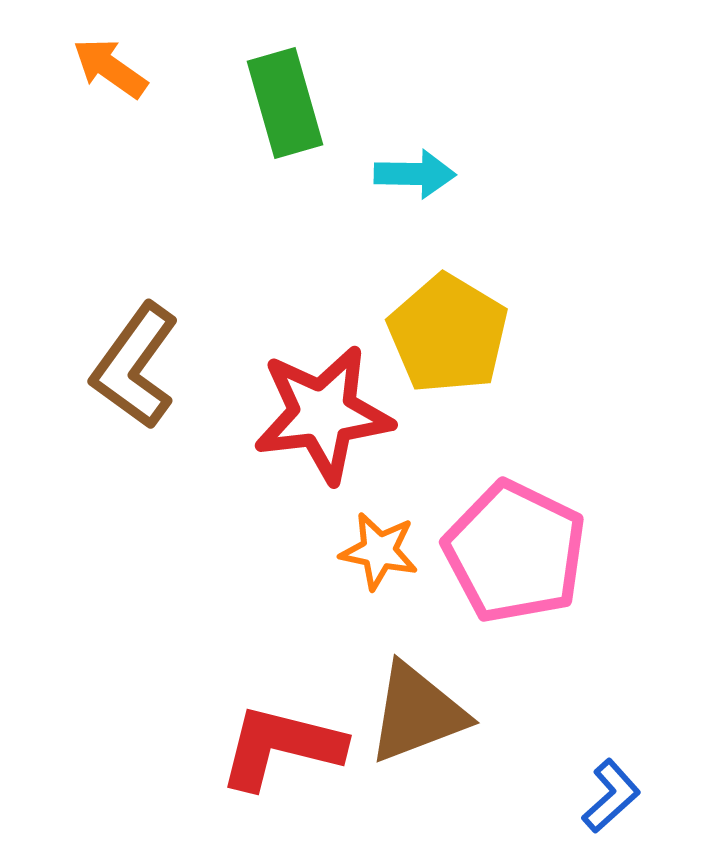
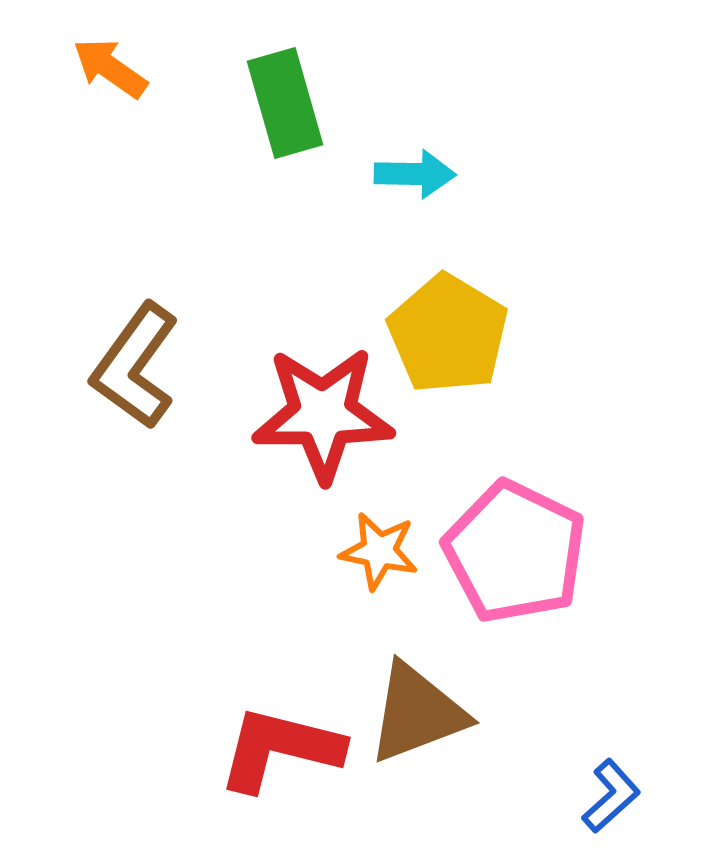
red star: rotated 7 degrees clockwise
red L-shape: moved 1 px left, 2 px down
